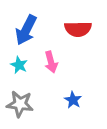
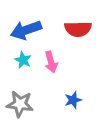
blue arrow: rotated 44 degrees clockwise
cyan star: moved 4 px right, 5 px up
blue star: rotated 24 degrees clockwise
